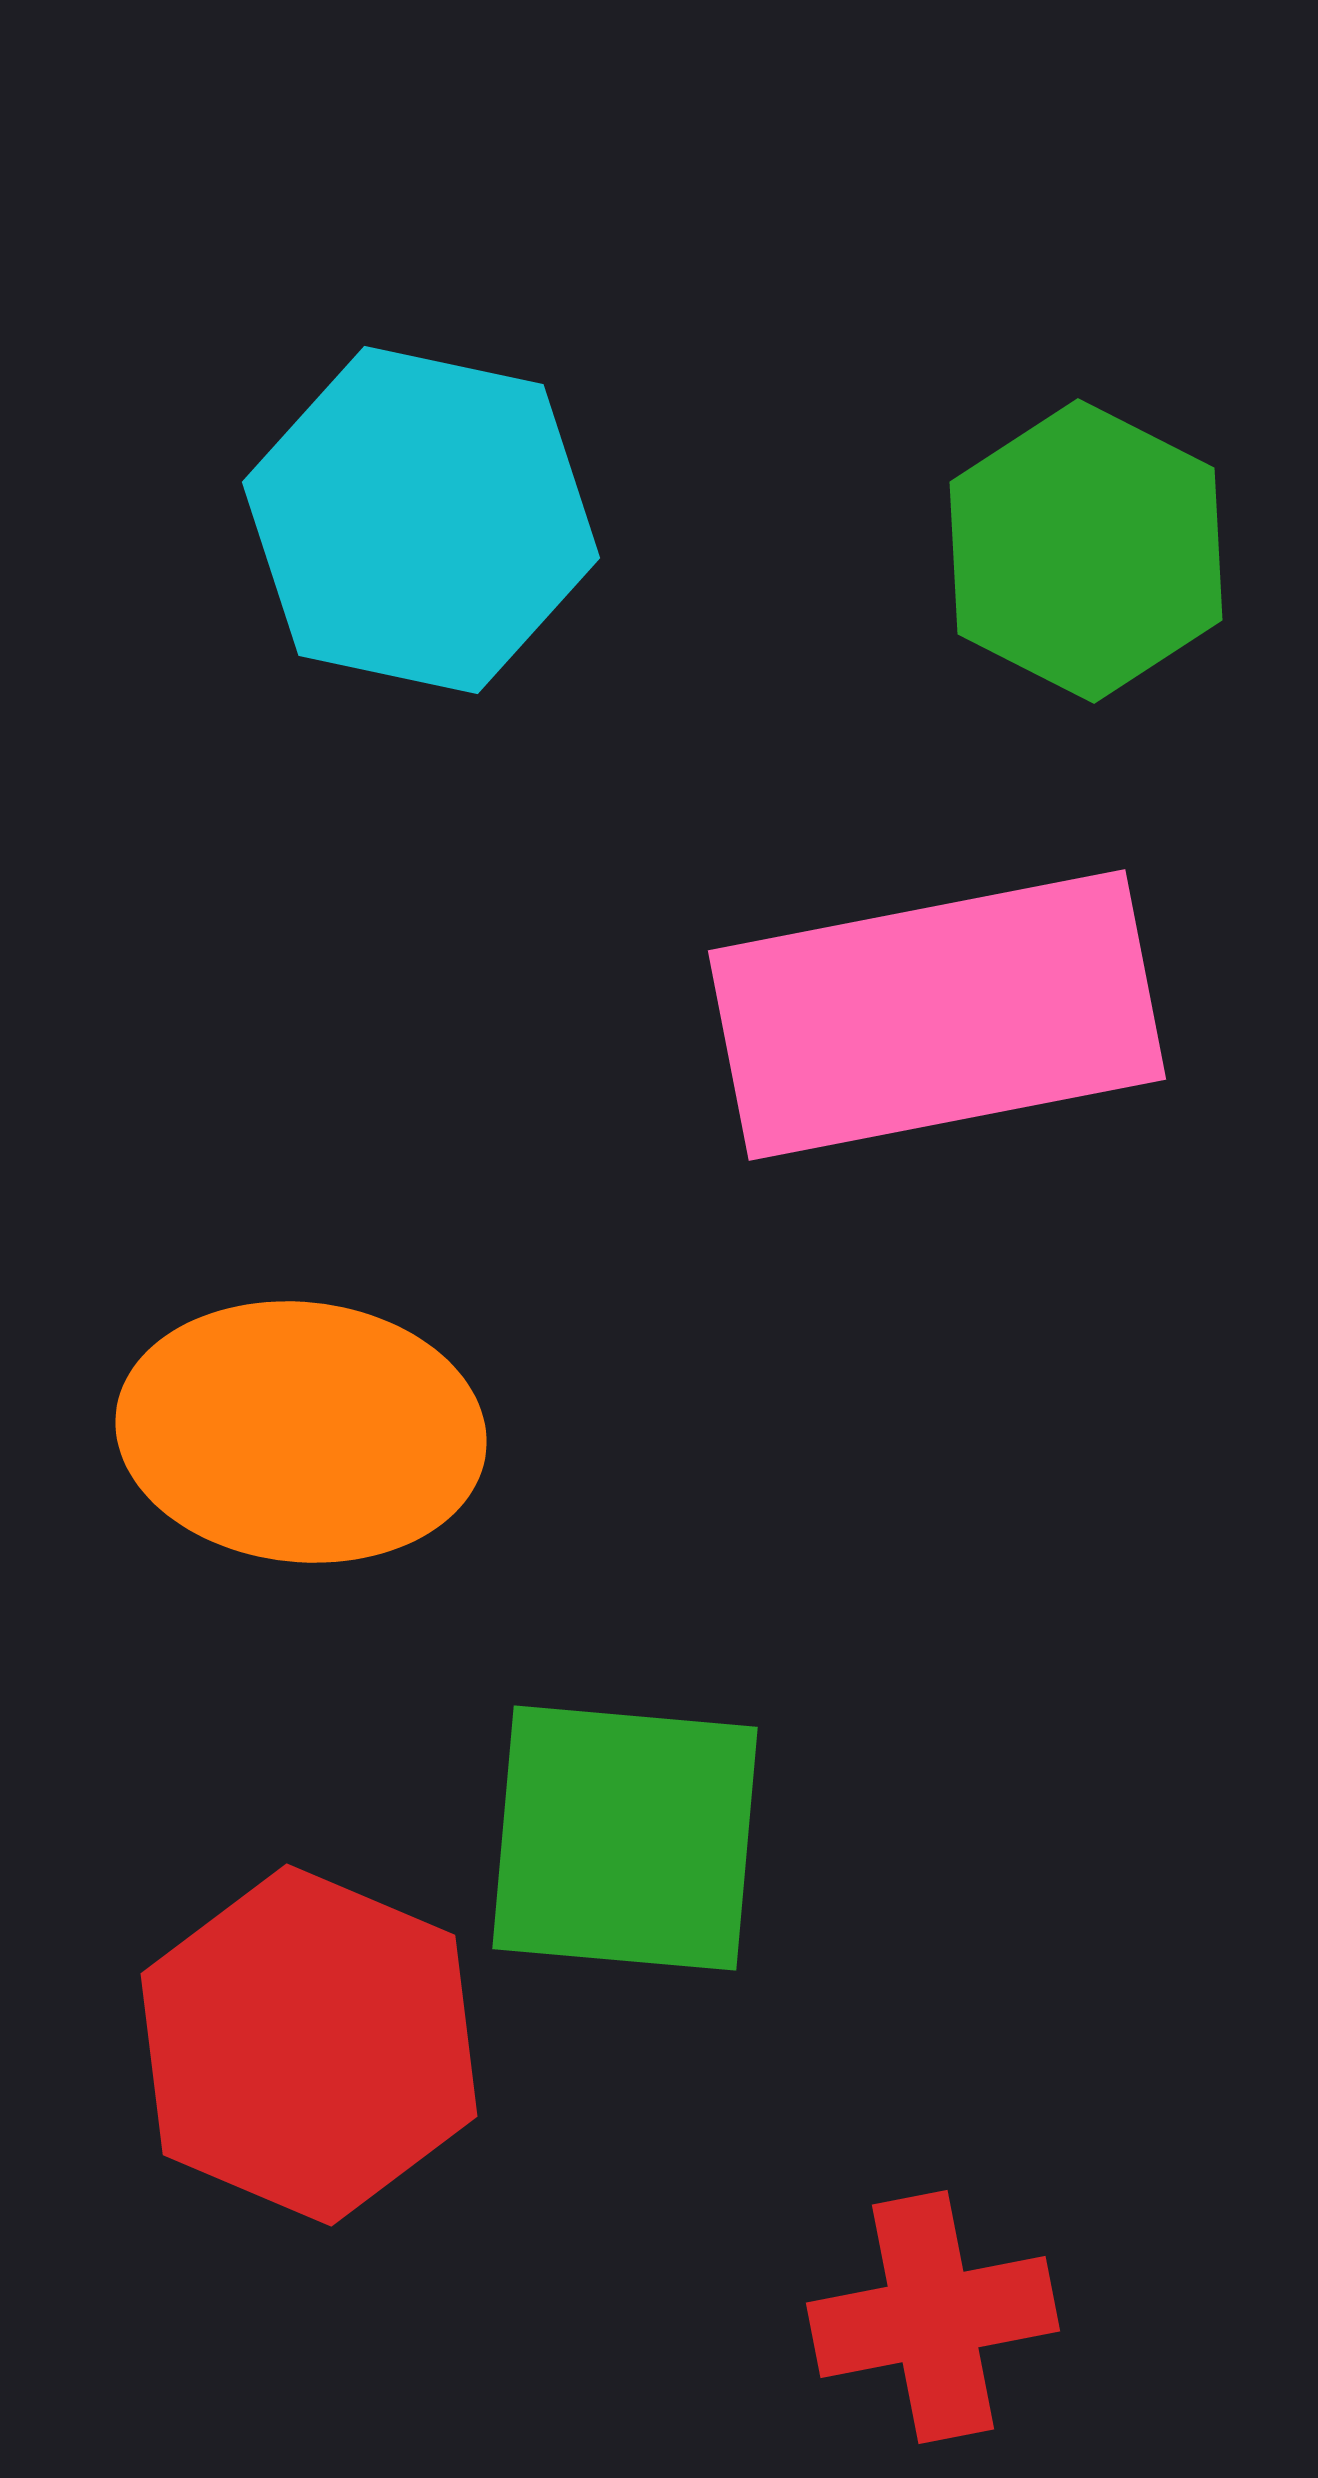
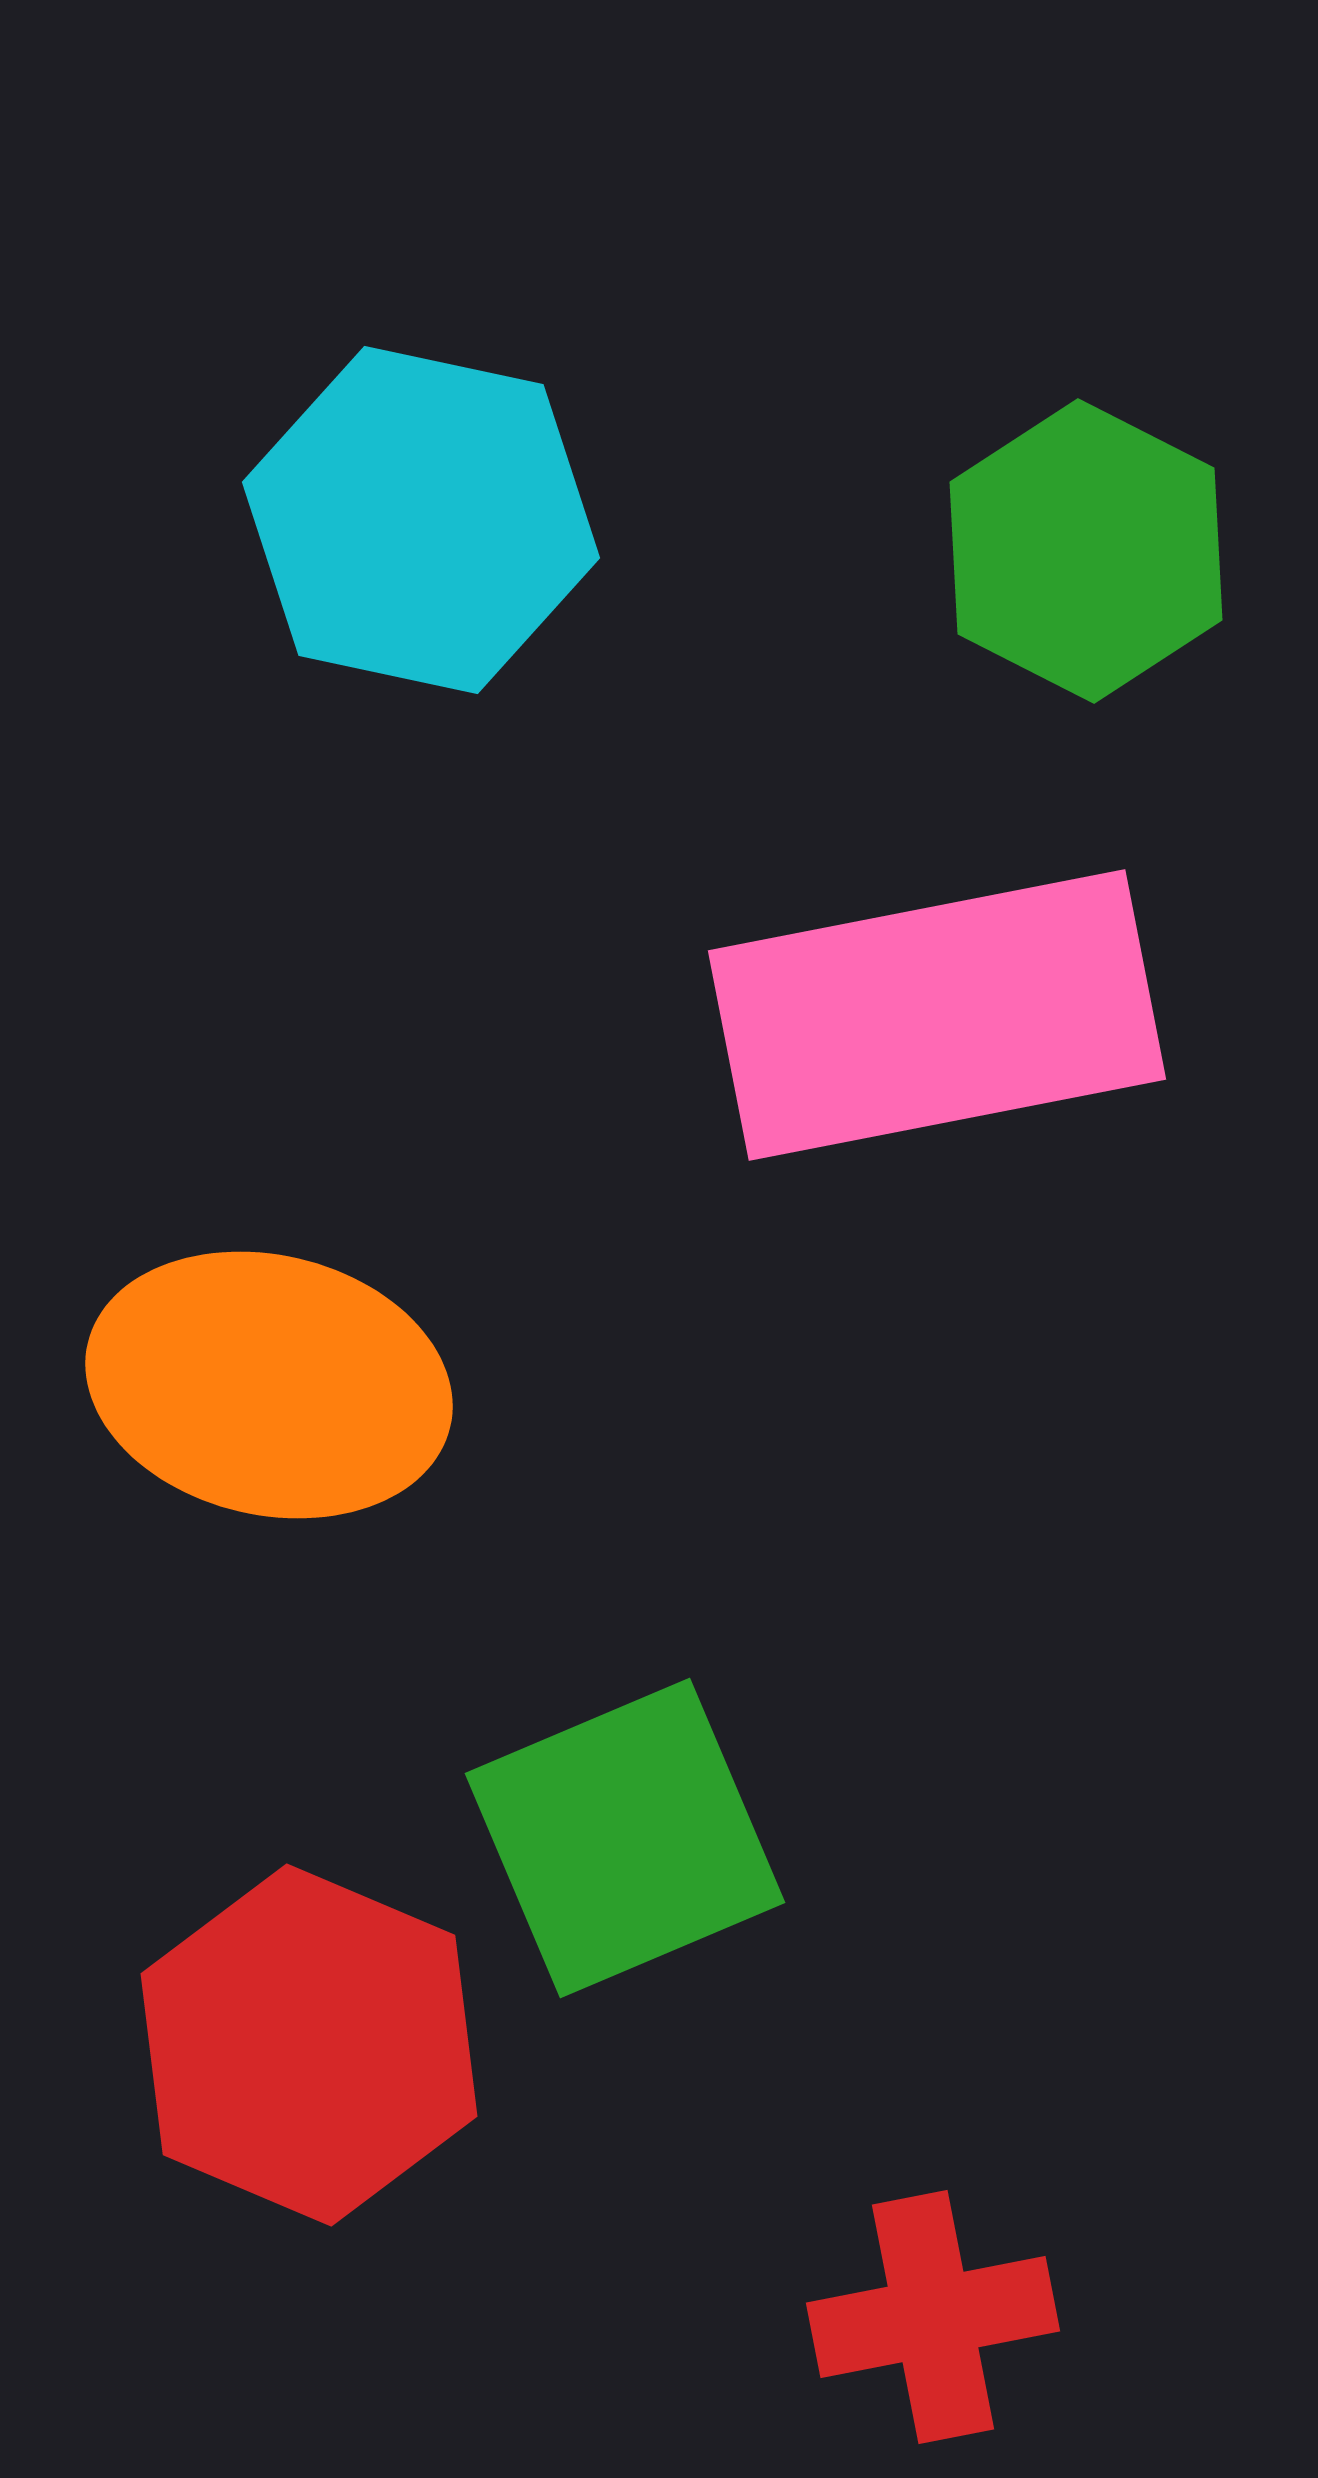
orange ellipse: moved 32 px left, 47 px up; rotated 7 degrees clockwise
green square: rotated 28 degrees counterclockwise
